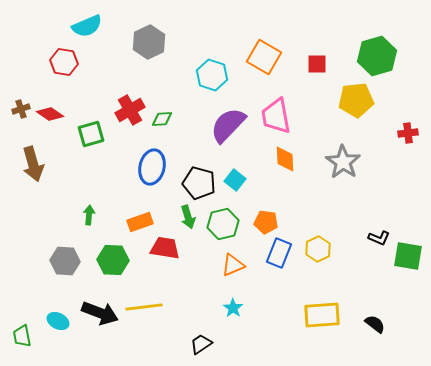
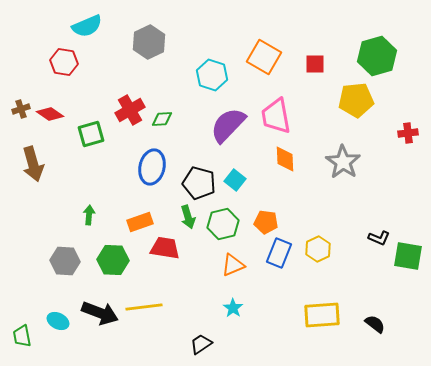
red square at (317, 64): moved 2 px left
